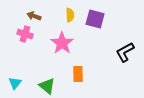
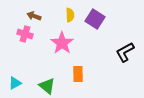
purple square: rotated 18 degrees clockwise
cyan triangle: rotated 24 degrees clockwise
